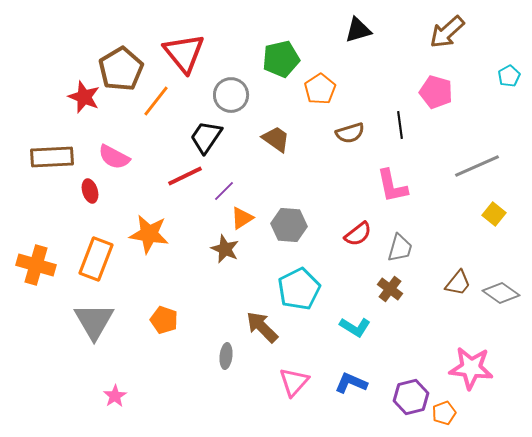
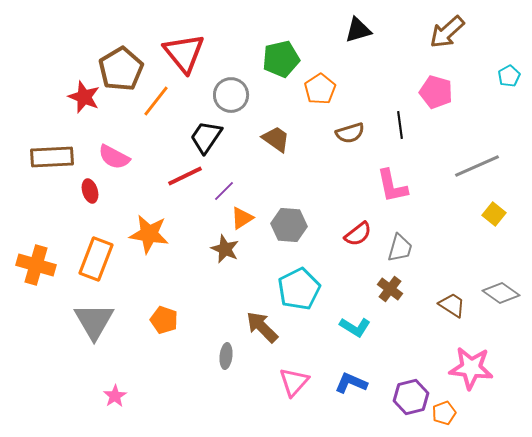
brown trapezoid at (458, 283): moved 6 px left, 22 px down; rotated 96 degrees counterclockwise
